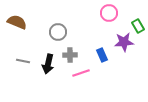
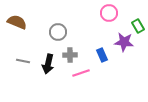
purple star: rotated 12 degrees clockwise
